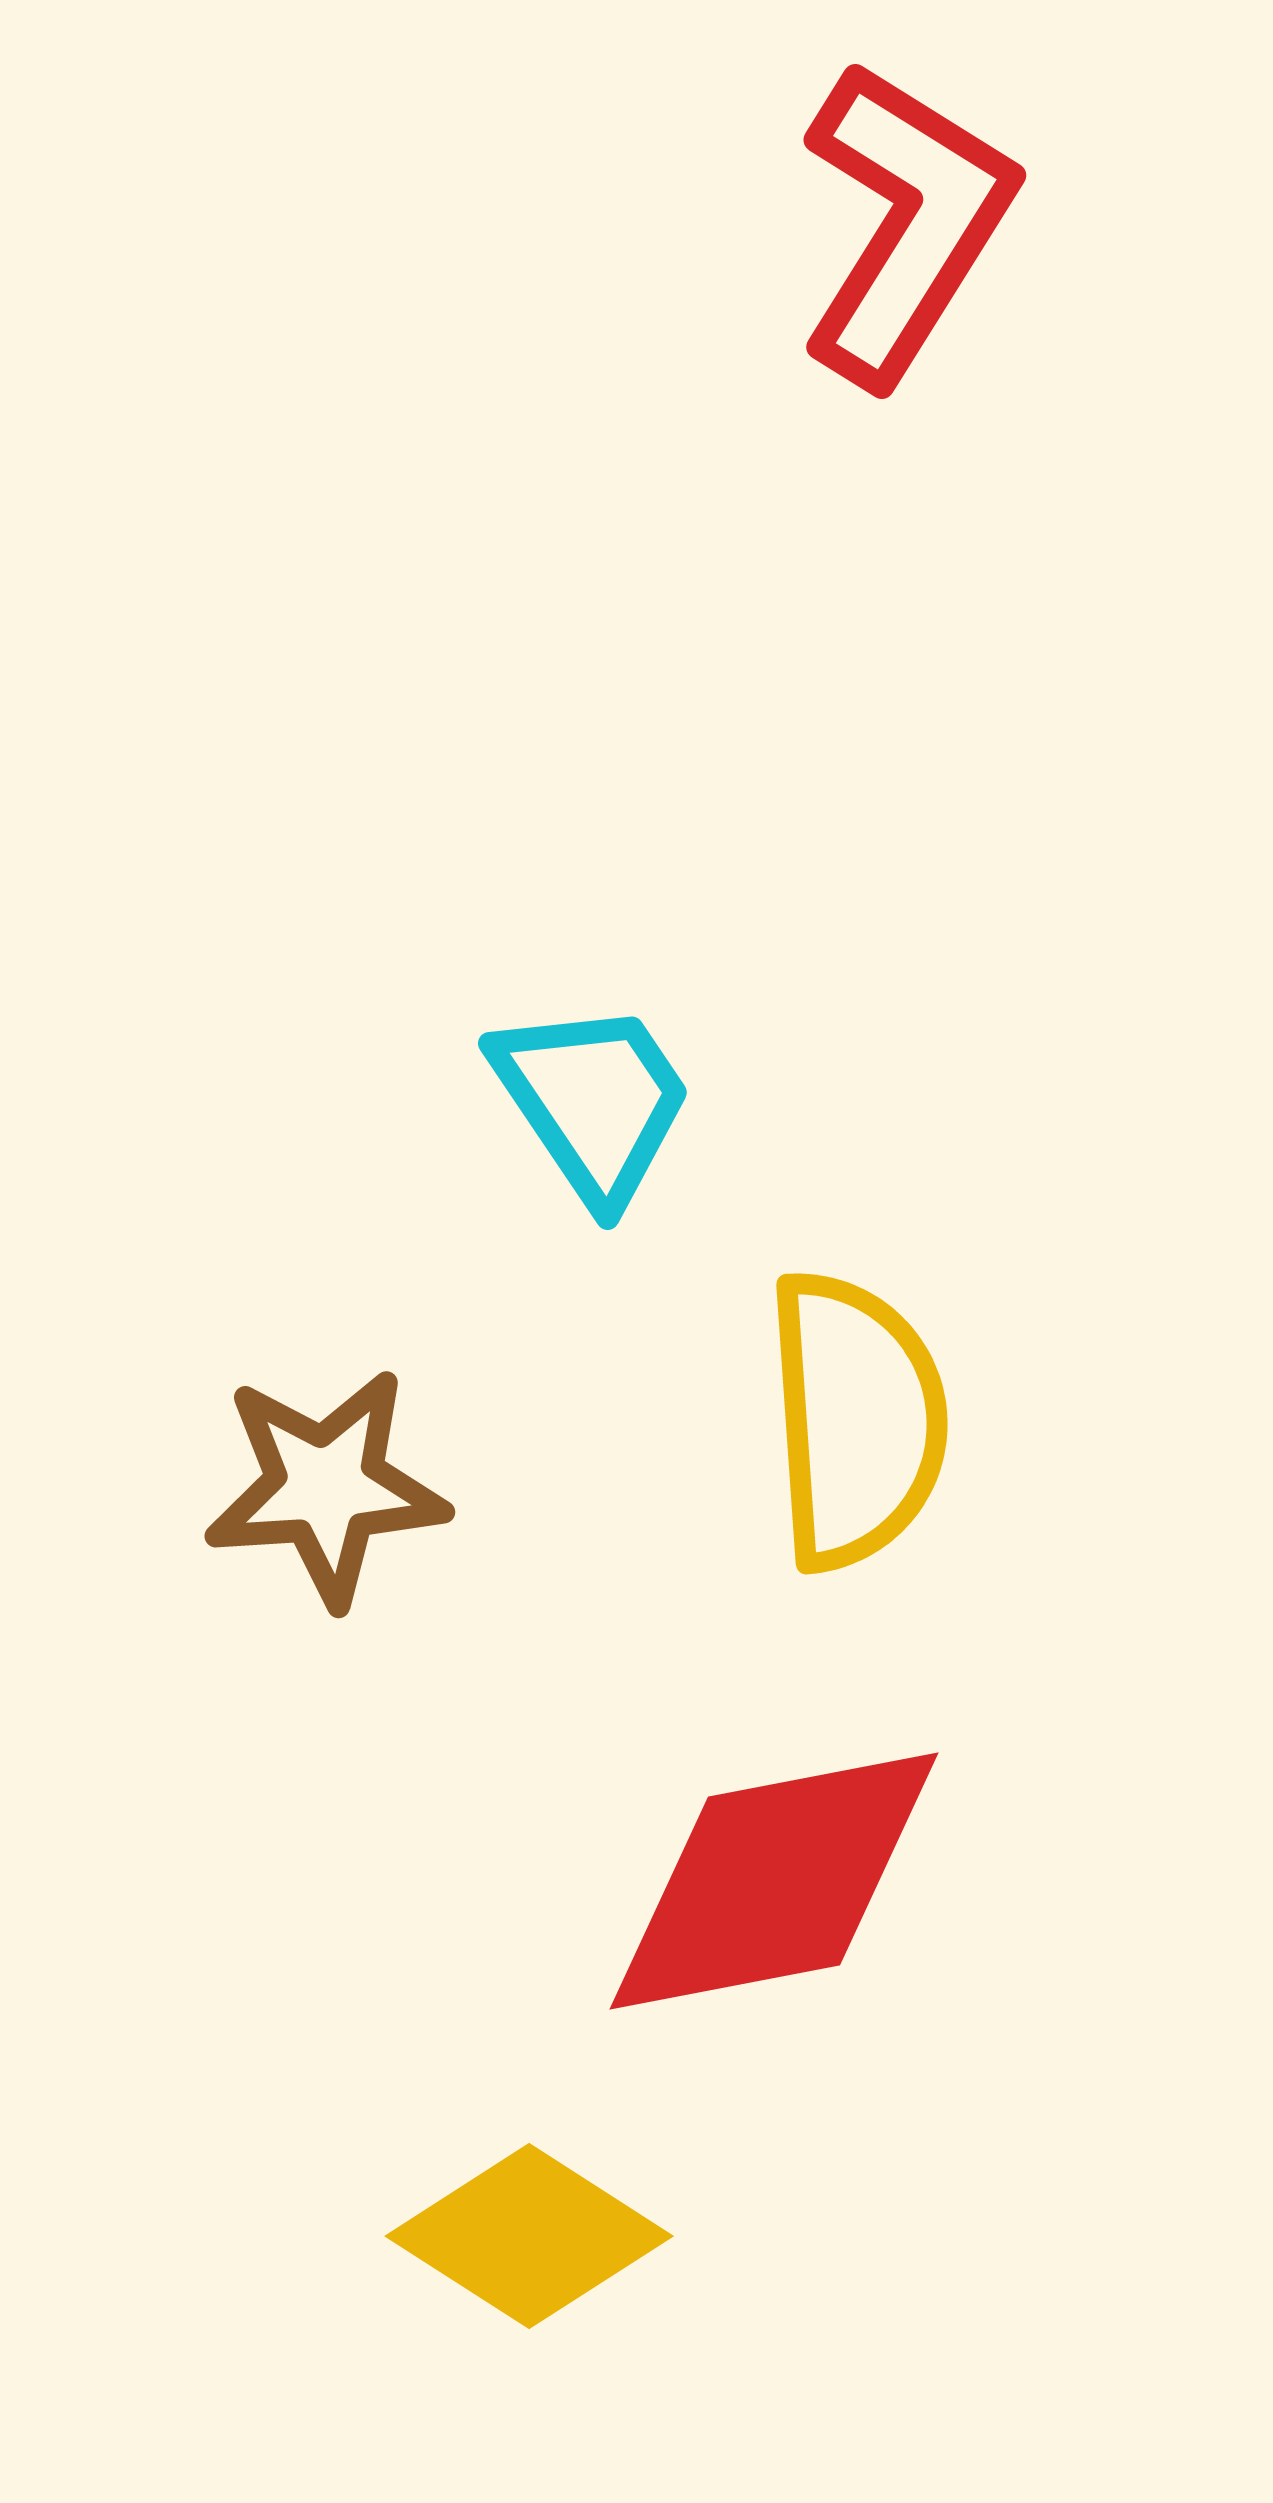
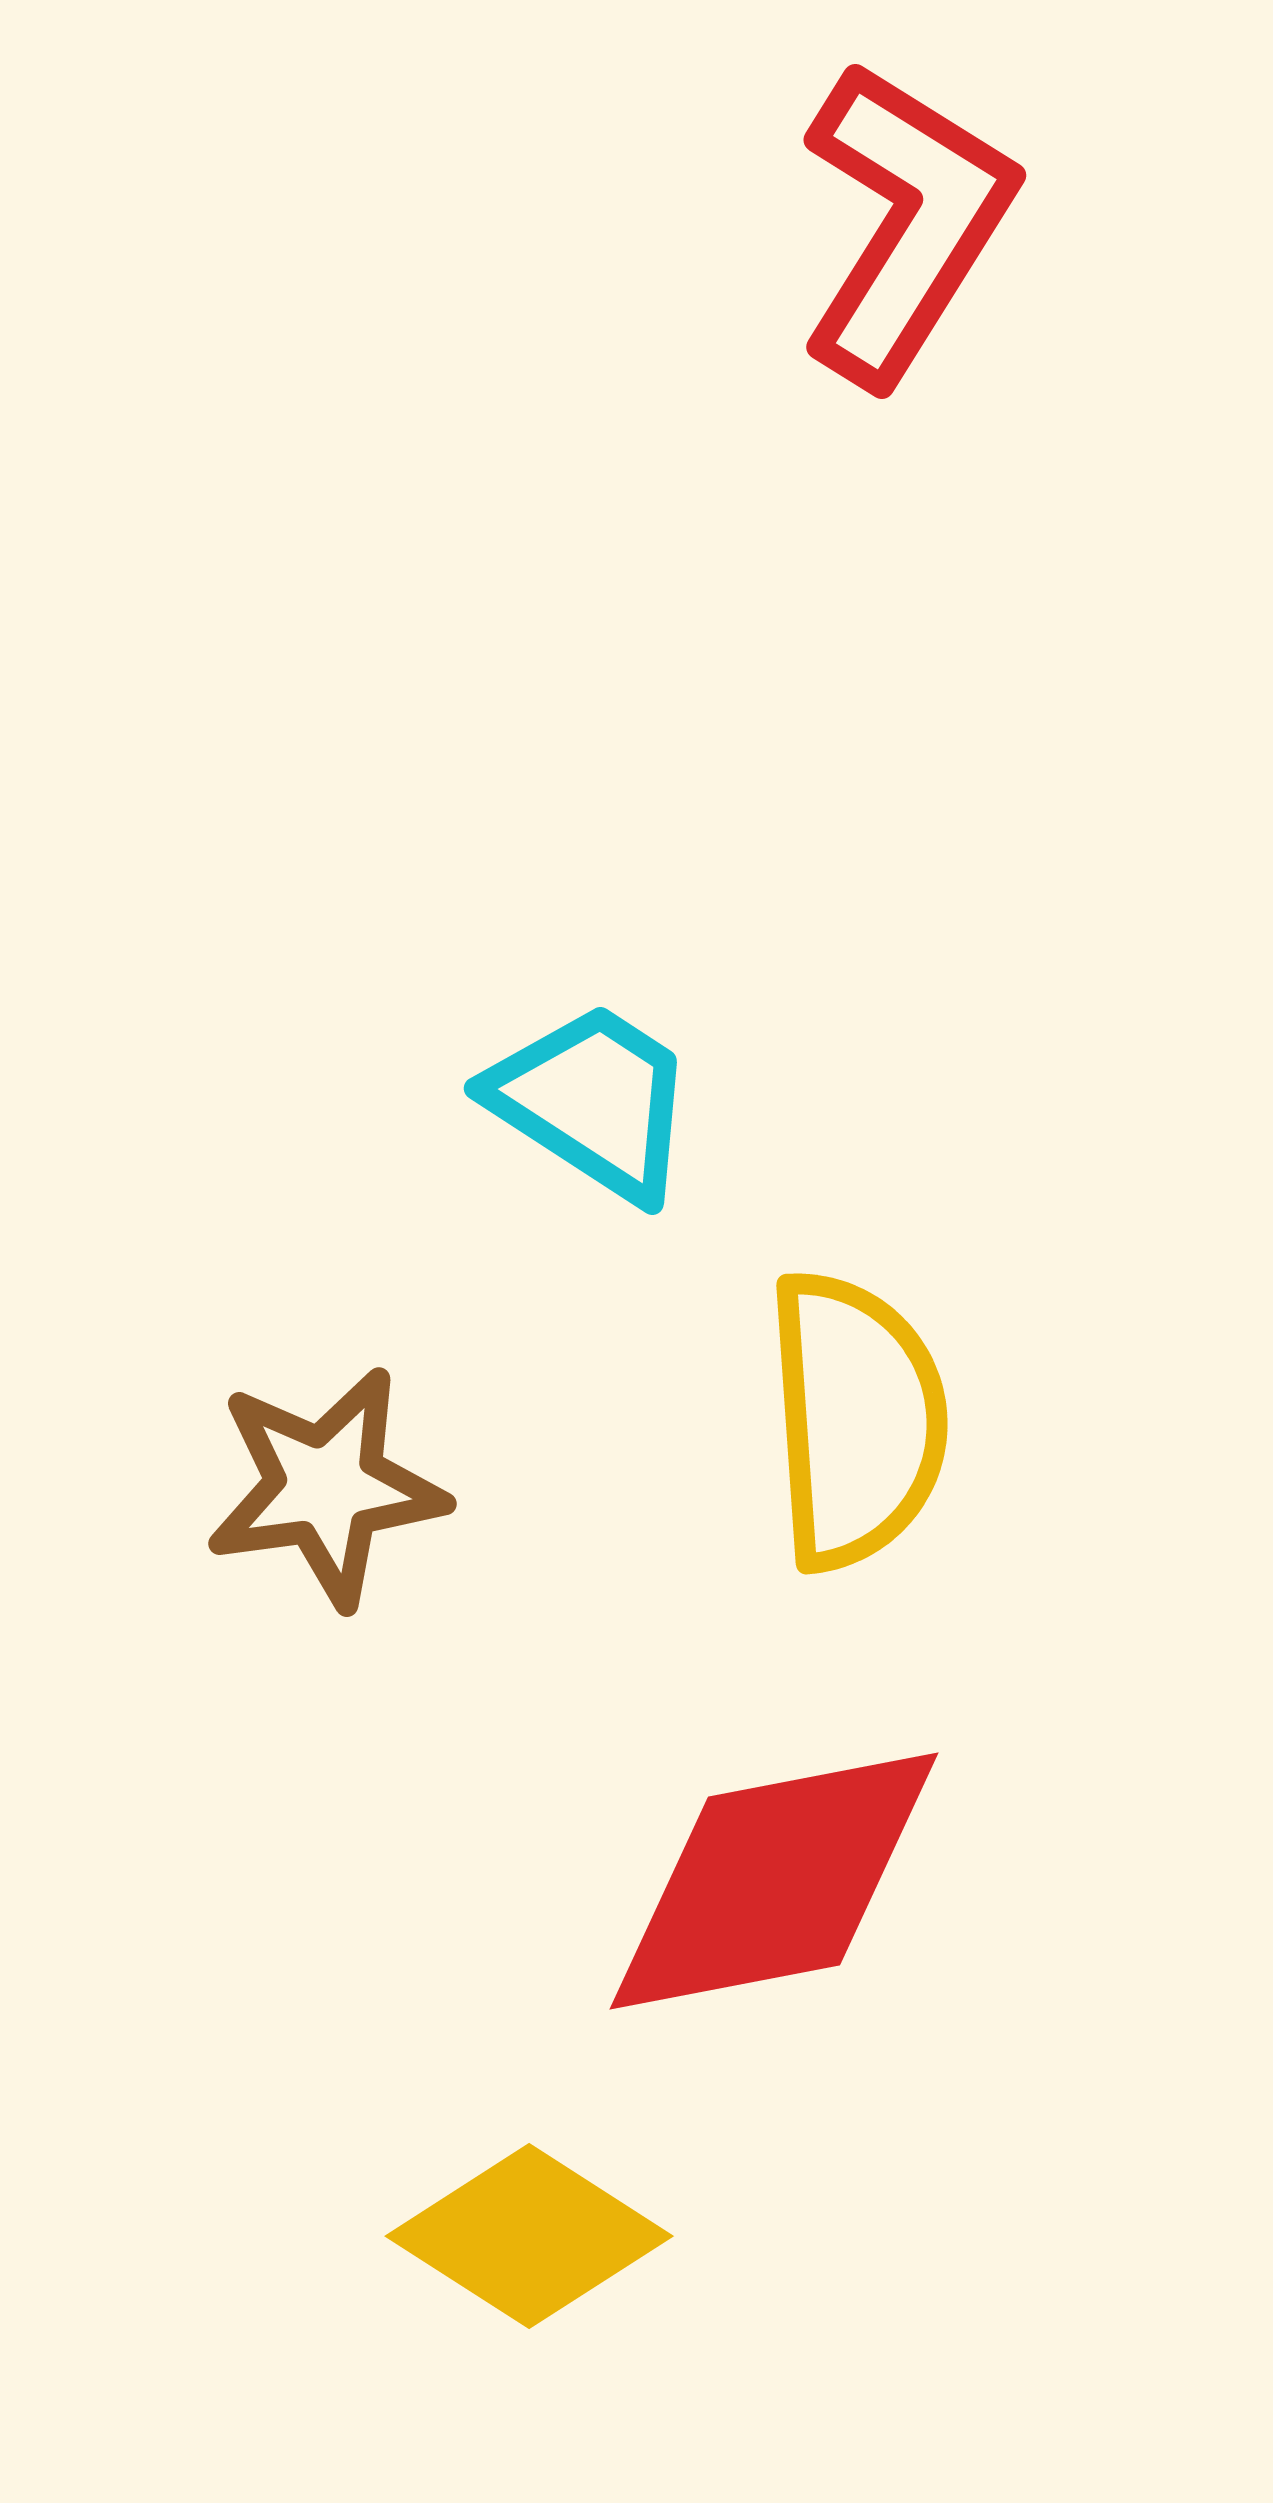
cyan trapezoid: rotated 23 degrees counterclockwise
brown star: rotated 4 degrees counterclockwise
